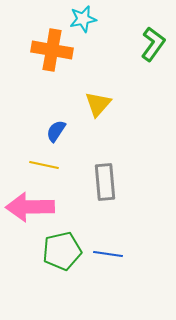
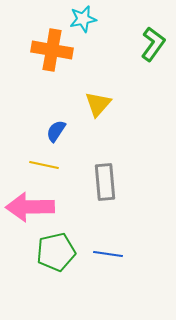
green pentagon: moved 6 px left, 1 px down
